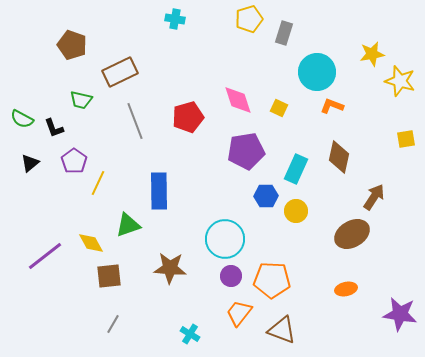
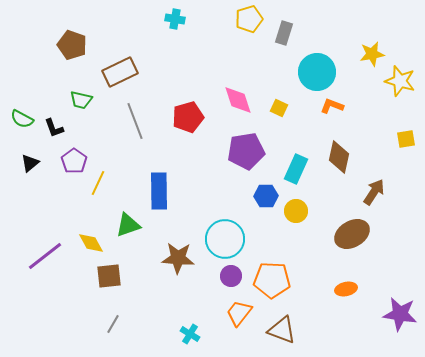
brown arrow at (374, 197): moved 5 px up
brown star at (170, 268): moved 8 px right, 10 px up
